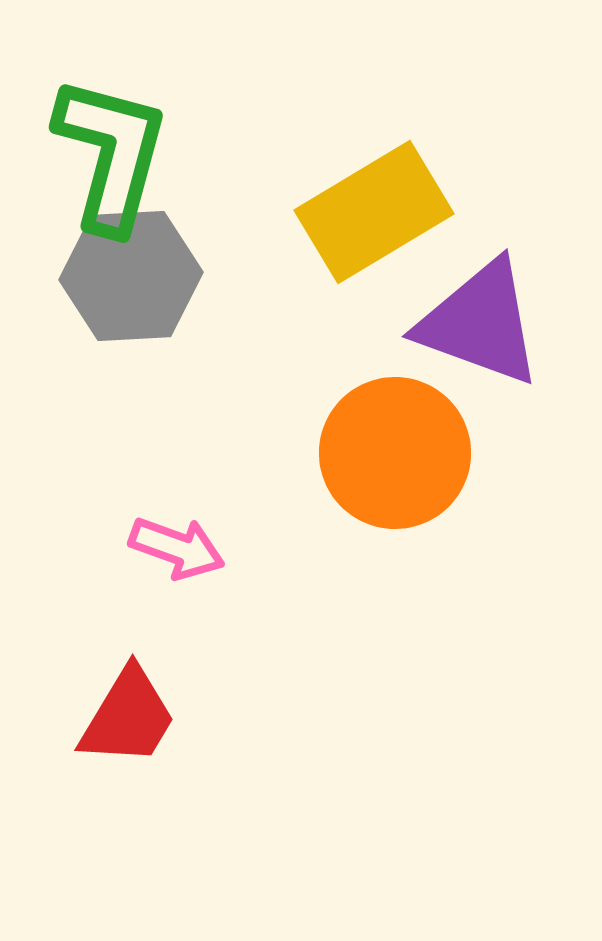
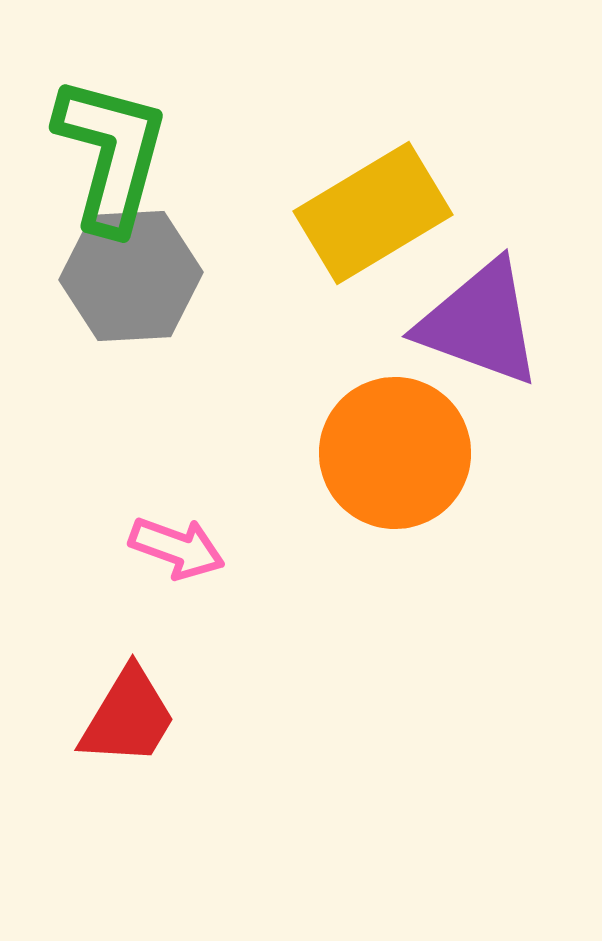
yellow rectangle: moved 1 px left, 1 px down
